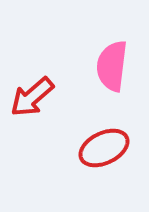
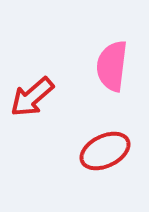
red ellipse: moved 1 px right, 3 px down
